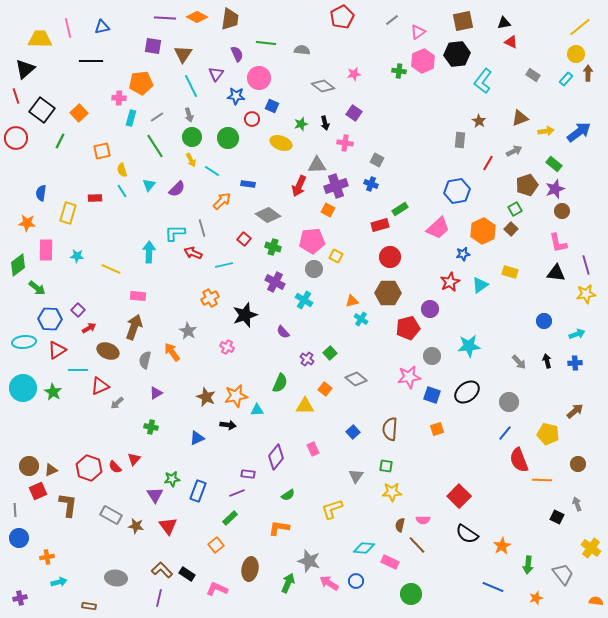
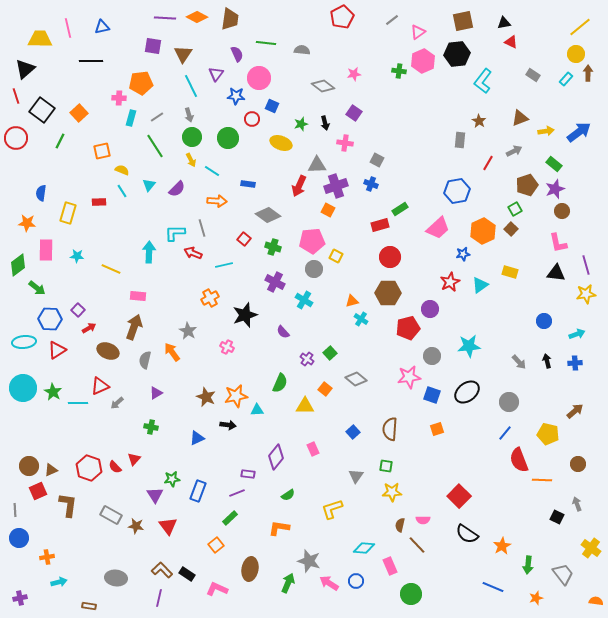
yellow semicircle at (122, 170): rotated 128 degrees clockwise
red rectangle at (95, 198): moved 4 px right, 4 px down
orange arrow at (222, 201): moved 5 px left; rotated 48 degrees clockwise
cyan line at (78, 370): moved 33 px down
pink rectangle at (390, 562): moved 4 px down; rotated 42 degrees clockwise
